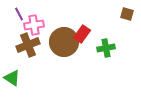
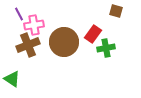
brown square: moved 11 px left, 3 px up
red rectangle: moved 11 px right
green triangle: moved 1 px down
